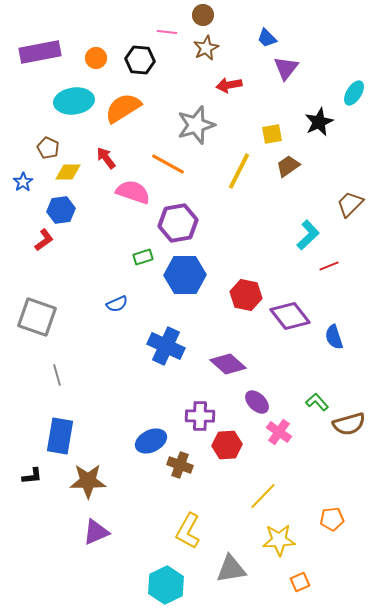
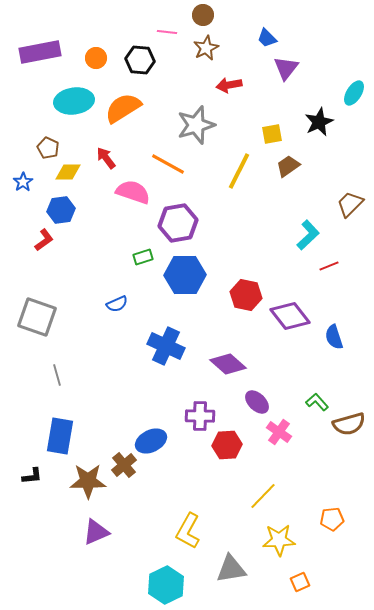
brown cross at (180, 465): moved 56 px left; rotated 30 degrees clockwise
